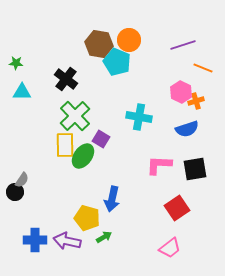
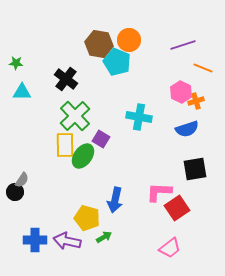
pink L-shape: moved 27 px down
blue arrow: moved 3 px right, 1 px down
